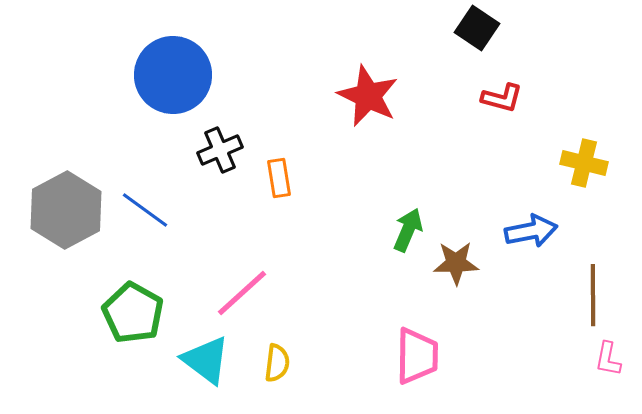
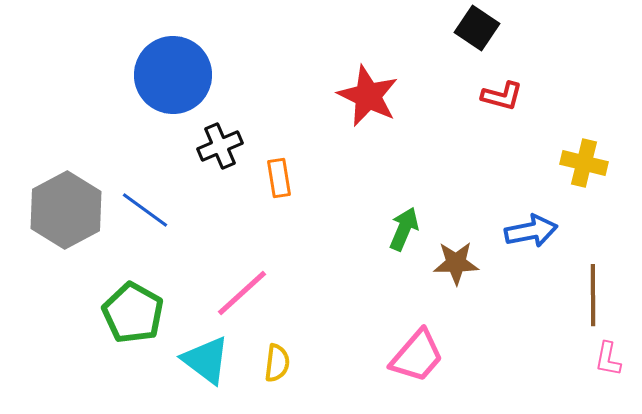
red L-shape: moved 2 px up
black cross: moved 4 px up
green arrow: moved 4 px left, 1 px up
pink trapezoid: rotated 40 degrees clockwise
